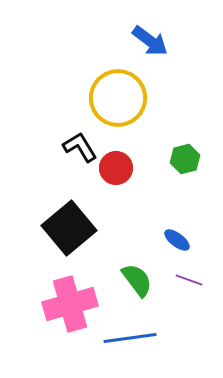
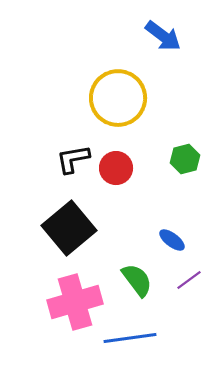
blue arrow: moved 13 px right, 5 px up
black L-shape: moved 7 px left, 12 px down; rotated 69 degrees counterclockwise
blue ellipse: moved 5 px left
purple line: rotated 56 degrees counterclockwise
pink cross: moved 5 px right, 2 px up
